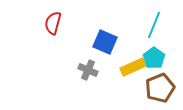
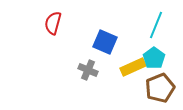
cyan line: moved 2 px right
